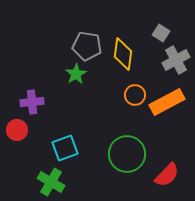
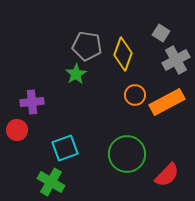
yellow diamond: rotated 12 degrees clockwise
